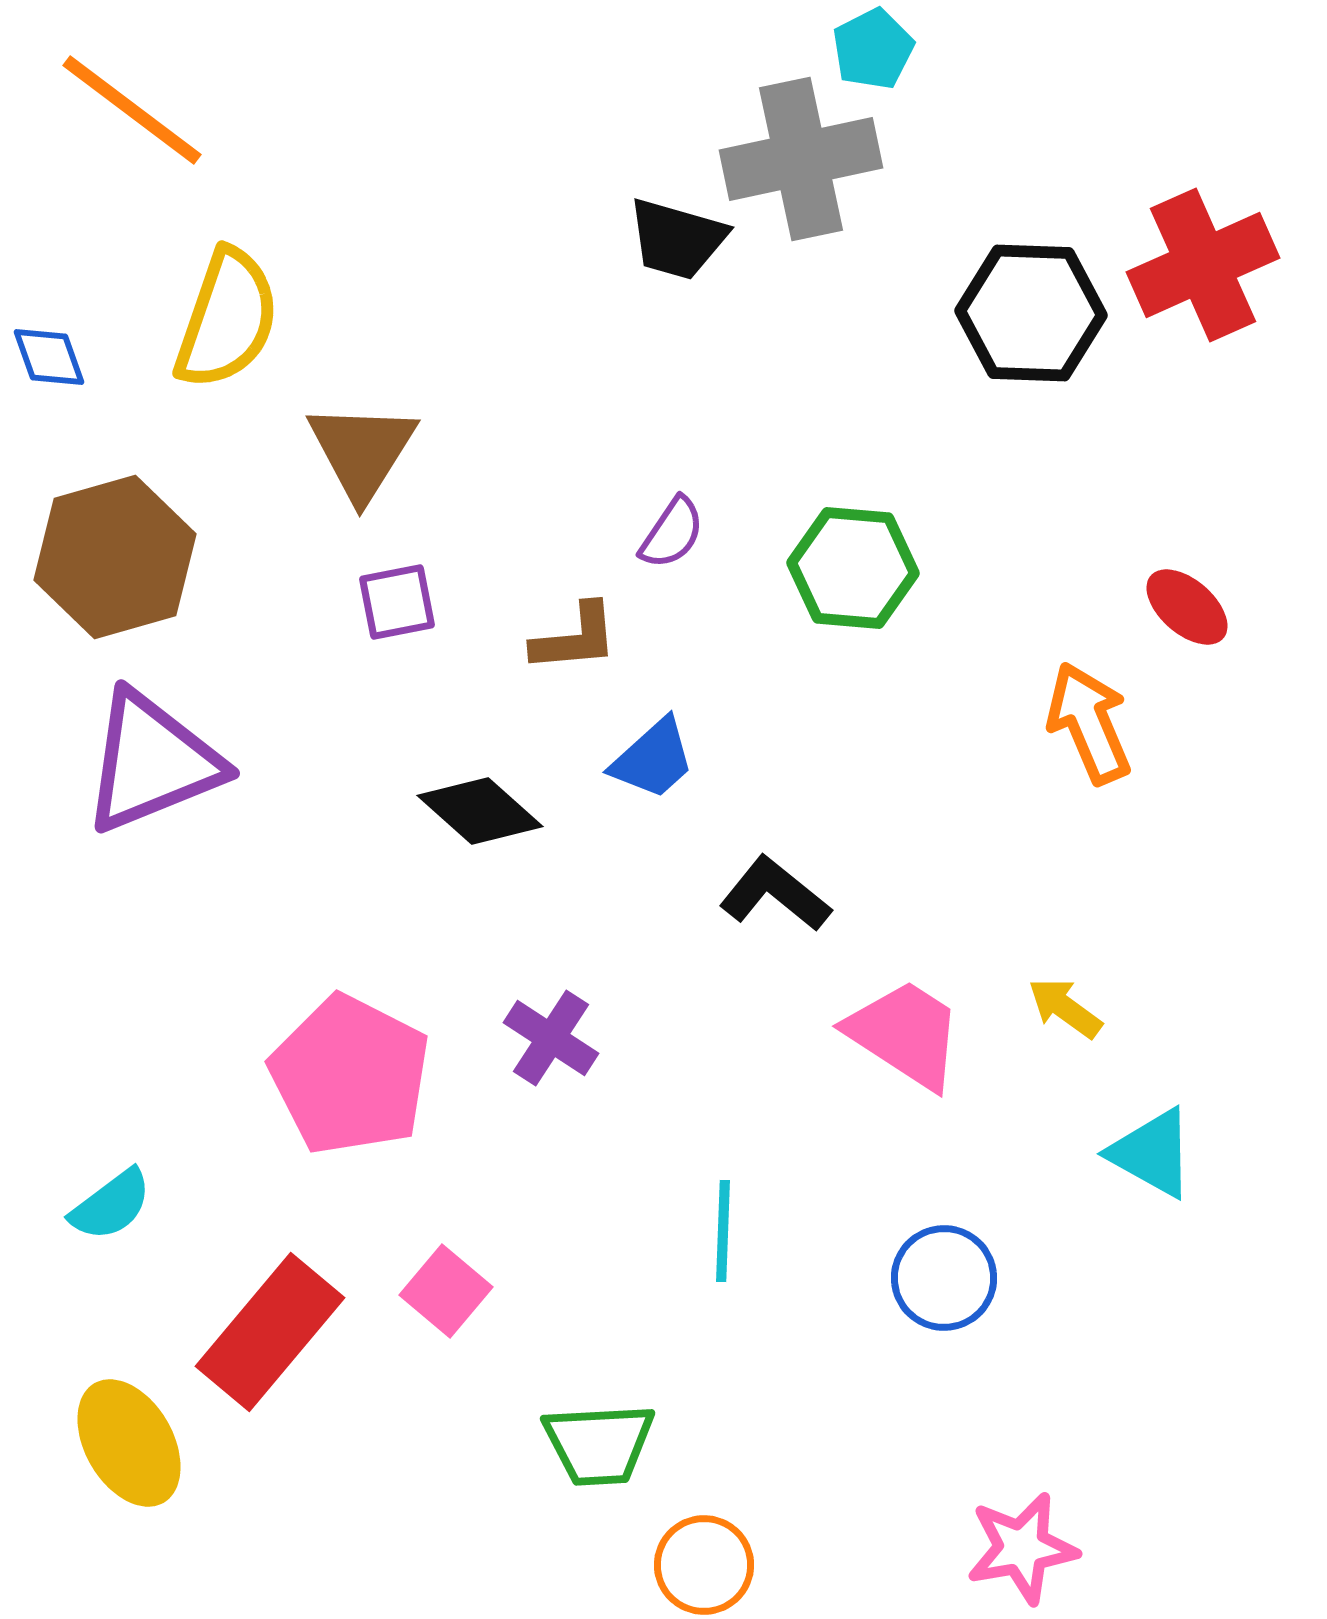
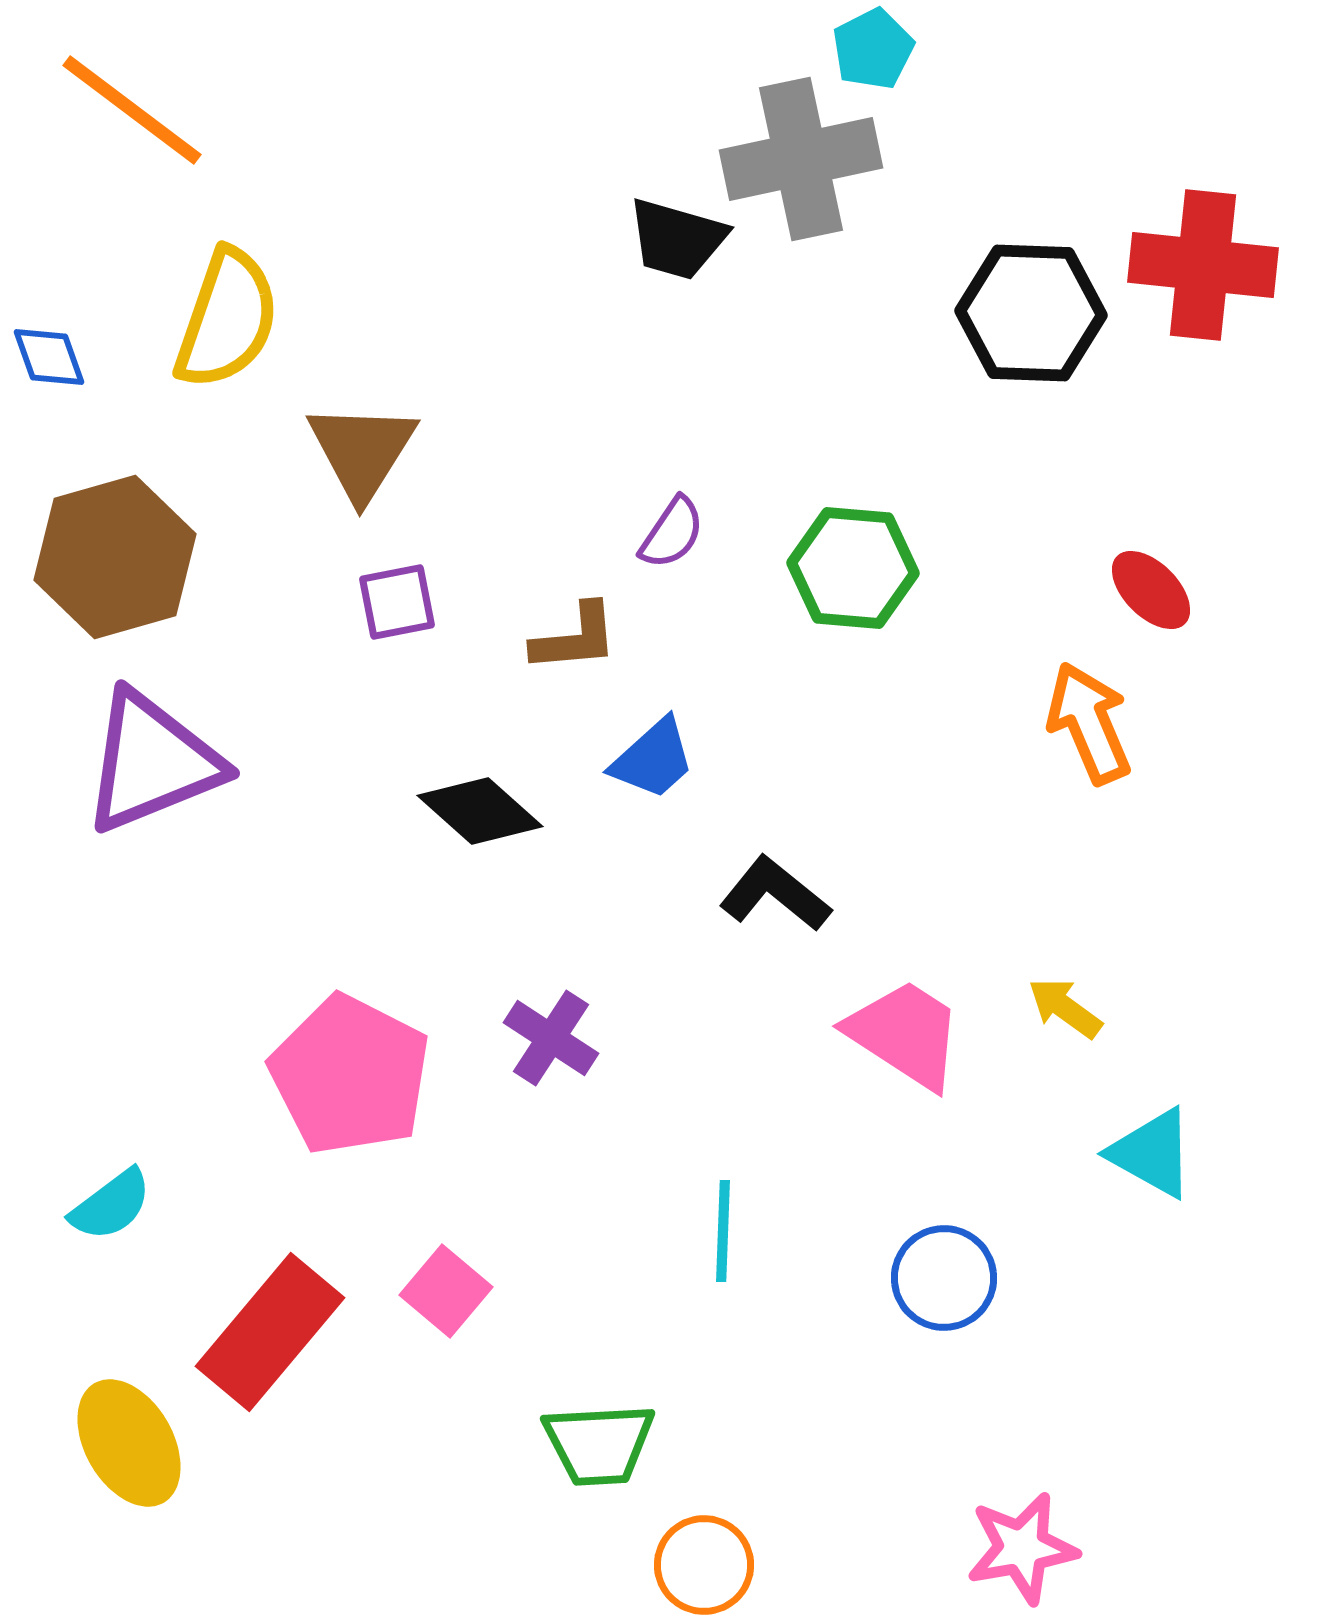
red cross: rotated 30 degrees clockwise
red ellipse: moved 36 px left, 17 px up; rotated 4 degrees clockwise
